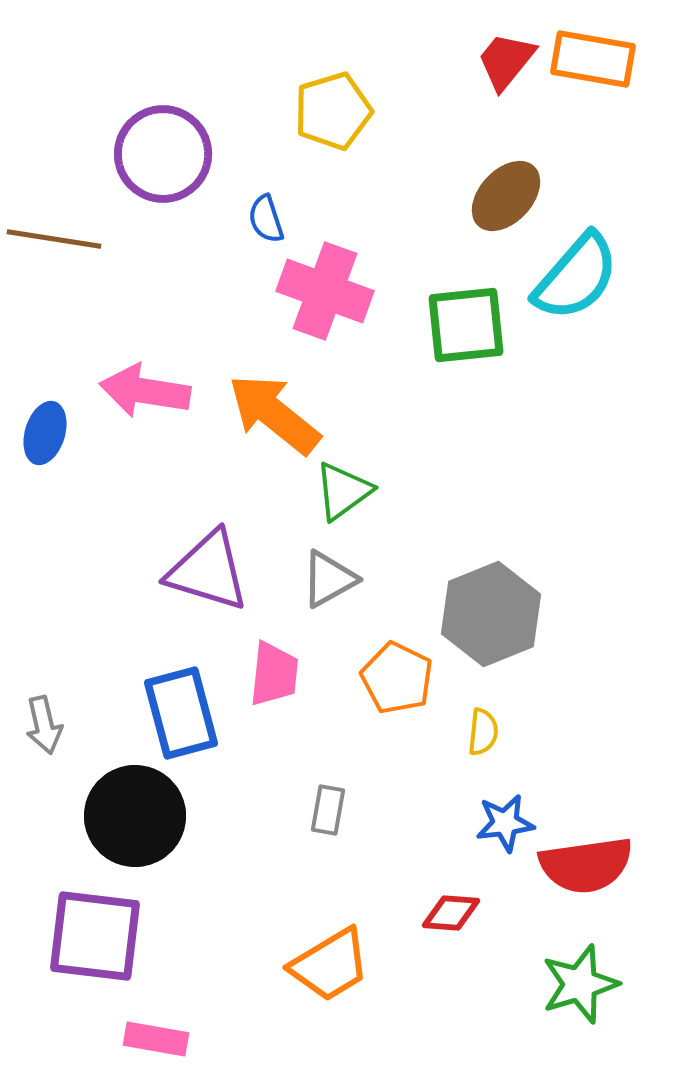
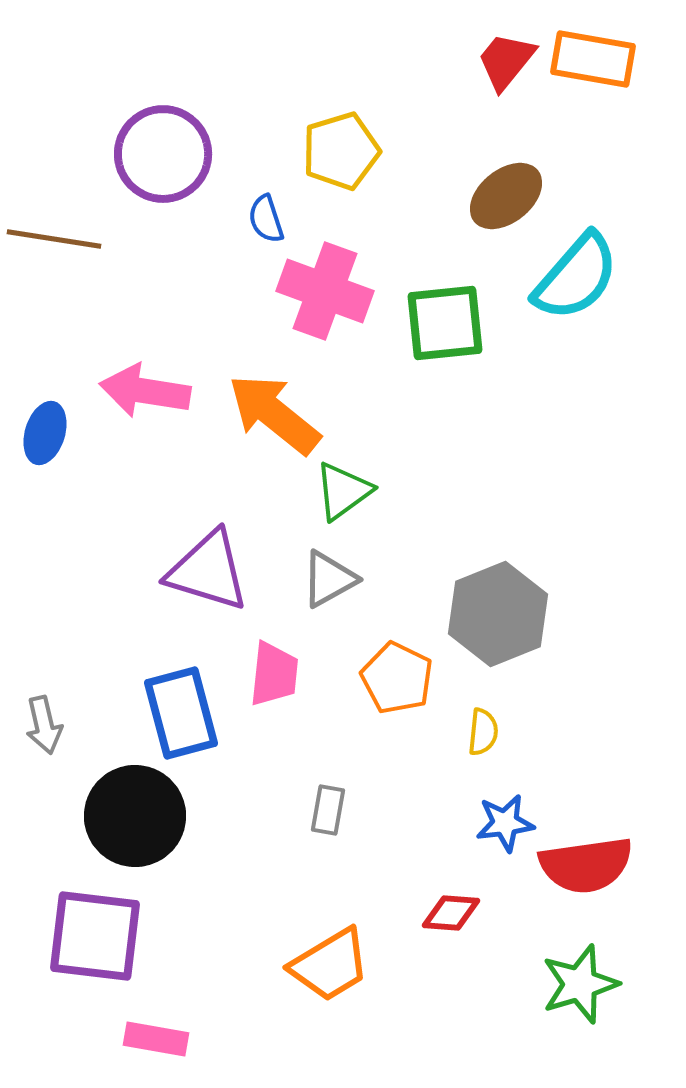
yellow pentagon: moved 8 px right, 40 px down
brown ellipse: rotated 8 degrees clockwise
green square: moved 21 px left, 2 px up
gray hexagon: moved 7 px right
